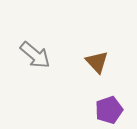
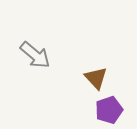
brown triangle: moved 1 px left, 16 px down
